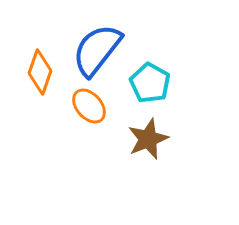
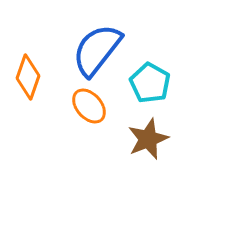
orange diamond: moved 12 px left, 5 px down
